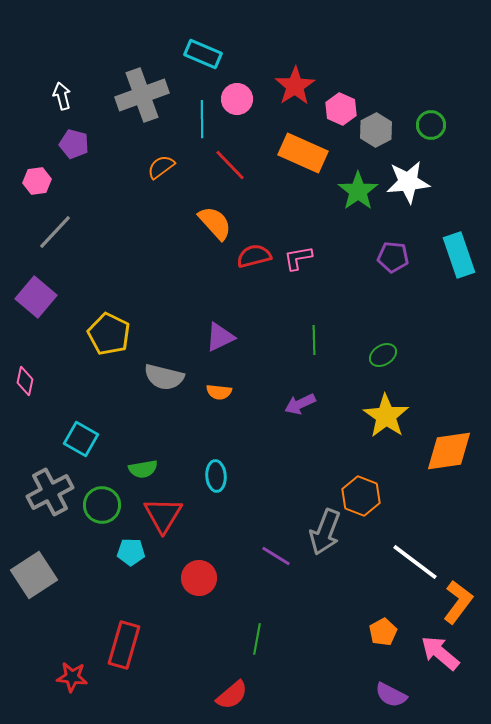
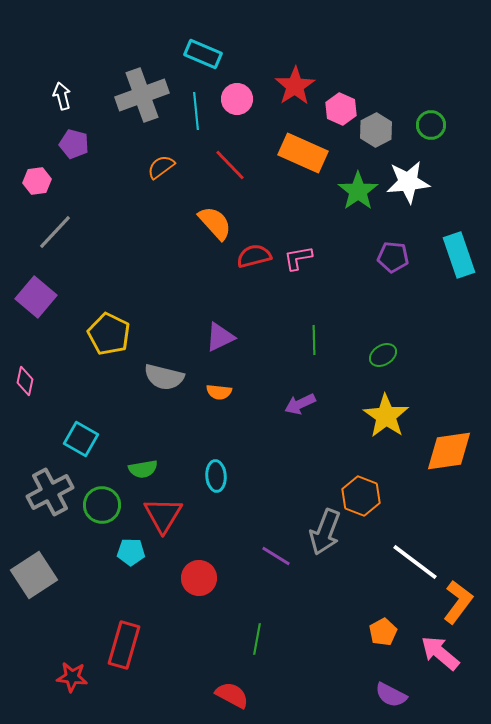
cyan line at (202, 119): moved 6 px left, 8 px up; rotated 6 degrees counterclockwise
red semicircle at (232, 695): rotated 112 degrees counterclockwise
